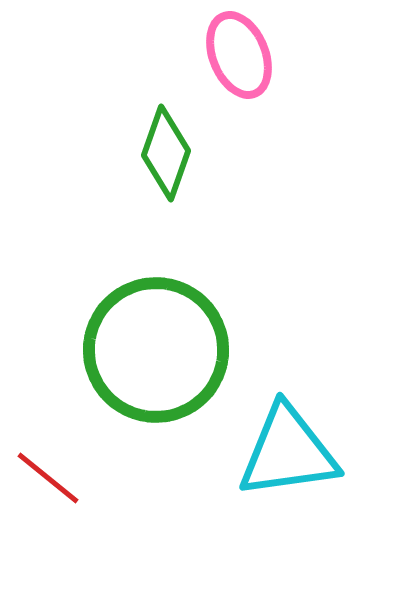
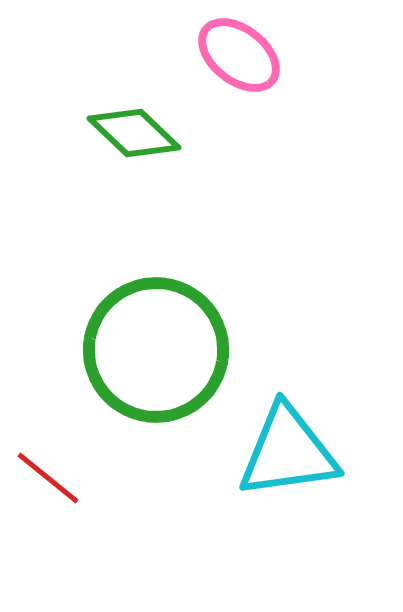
pink ellipse: rotated 30 degrees counterclockwise
green diamond: moved 32 px left, 20 px up; rotated 66 degrees counterclockwise
